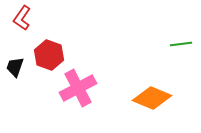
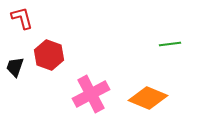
red L-shape: rotated 130 degrees clockwise
green line: moved 11 px left
pink cross: moved 13 px right, 6 px down
orange diamond: moved 4 px left
